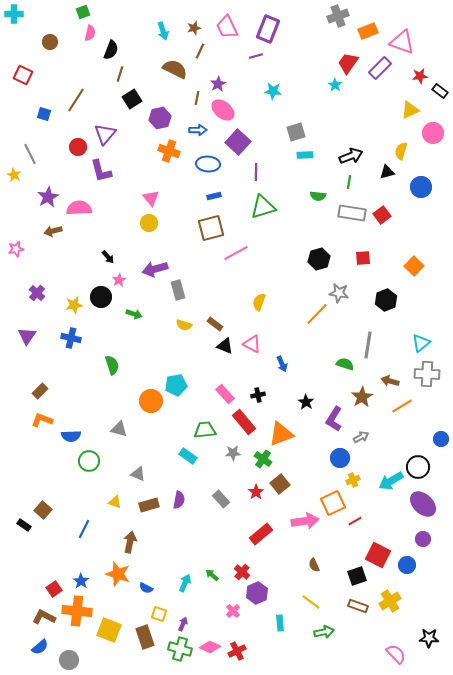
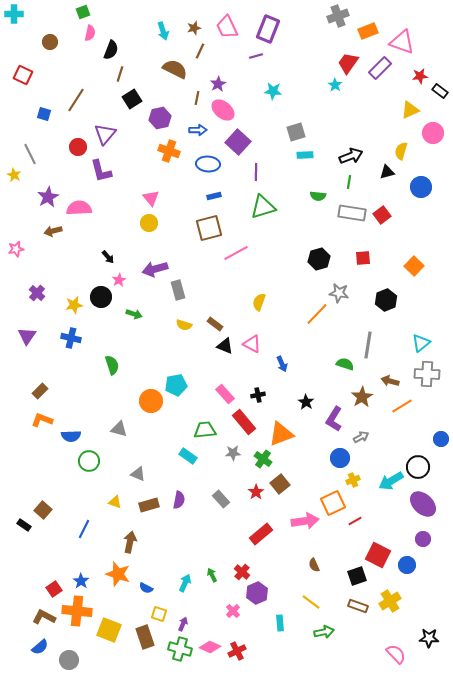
brown square at (211, 228): moved 2 px left
green arrow at (212, 575): rotated 24 degrees clockwise
